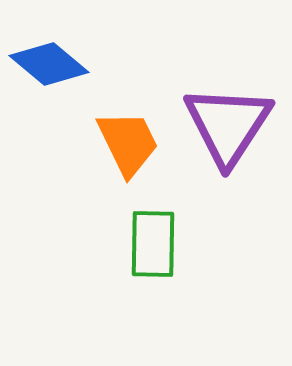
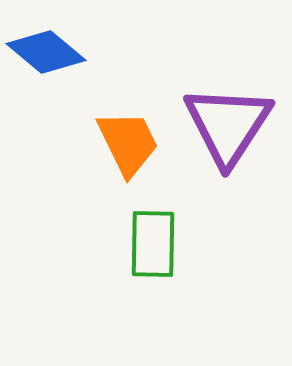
blue diamond: moved 3 px left, 12 px up
